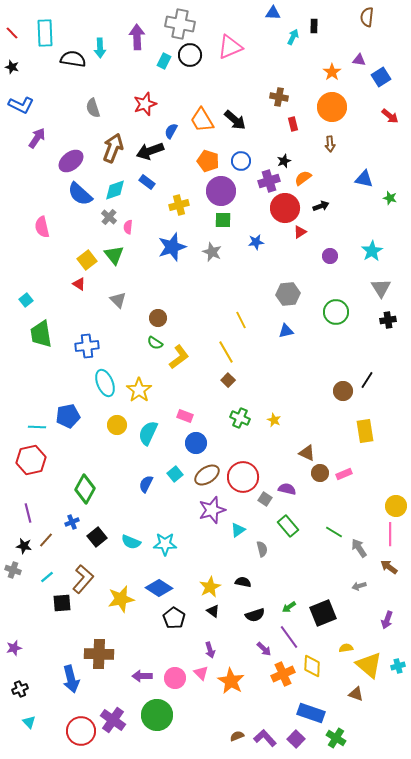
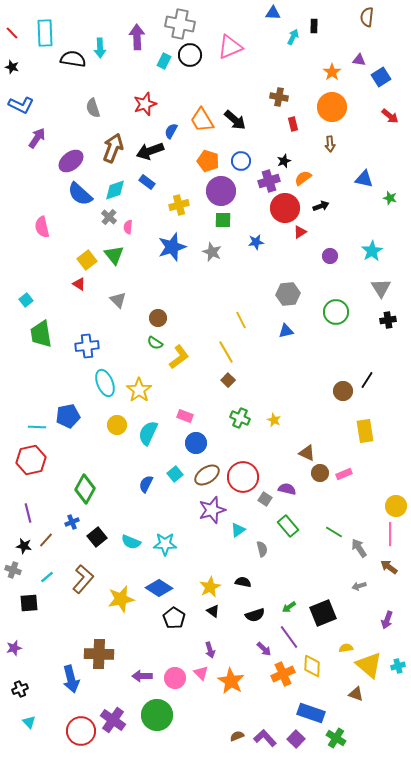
black square at (62, 603): moved 33 px left
